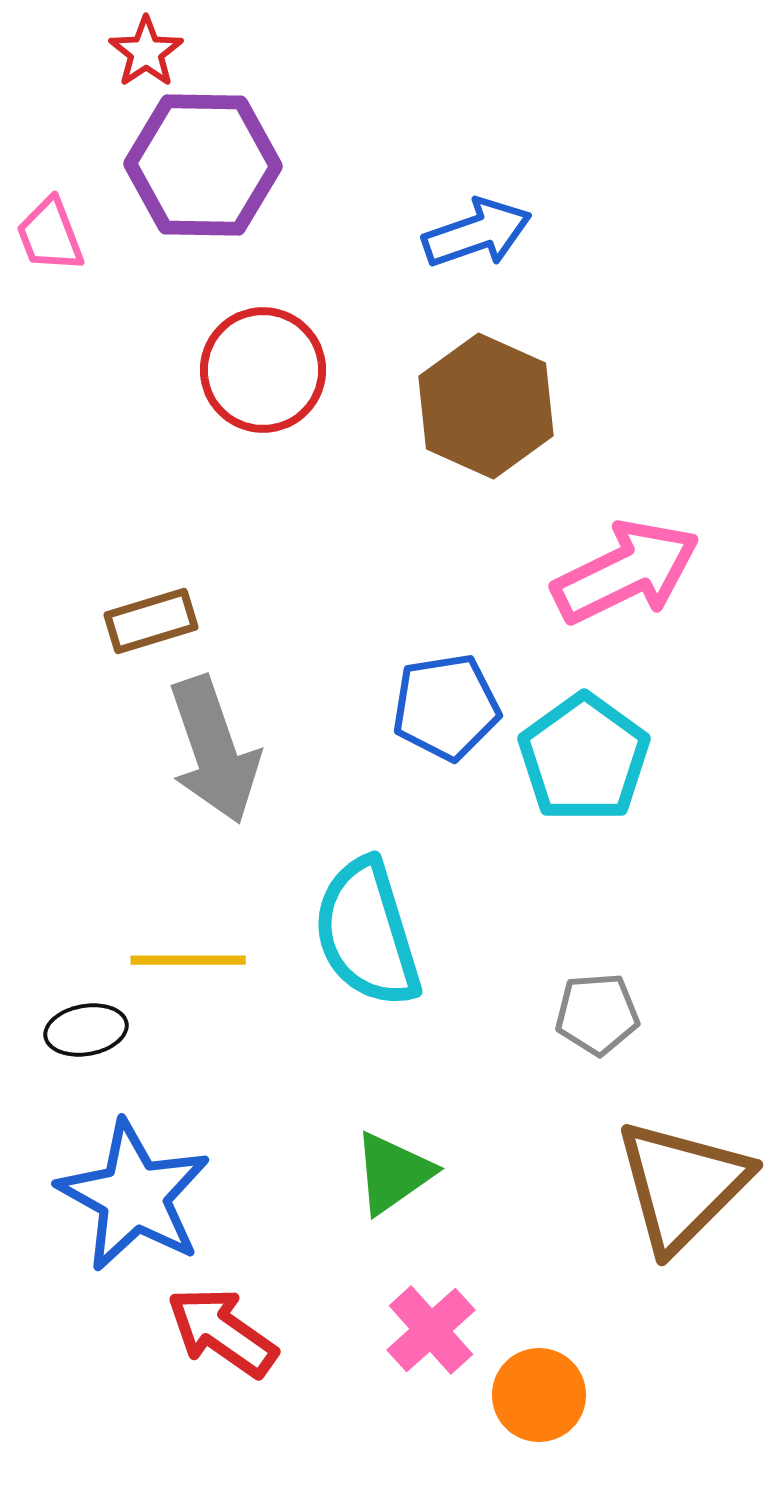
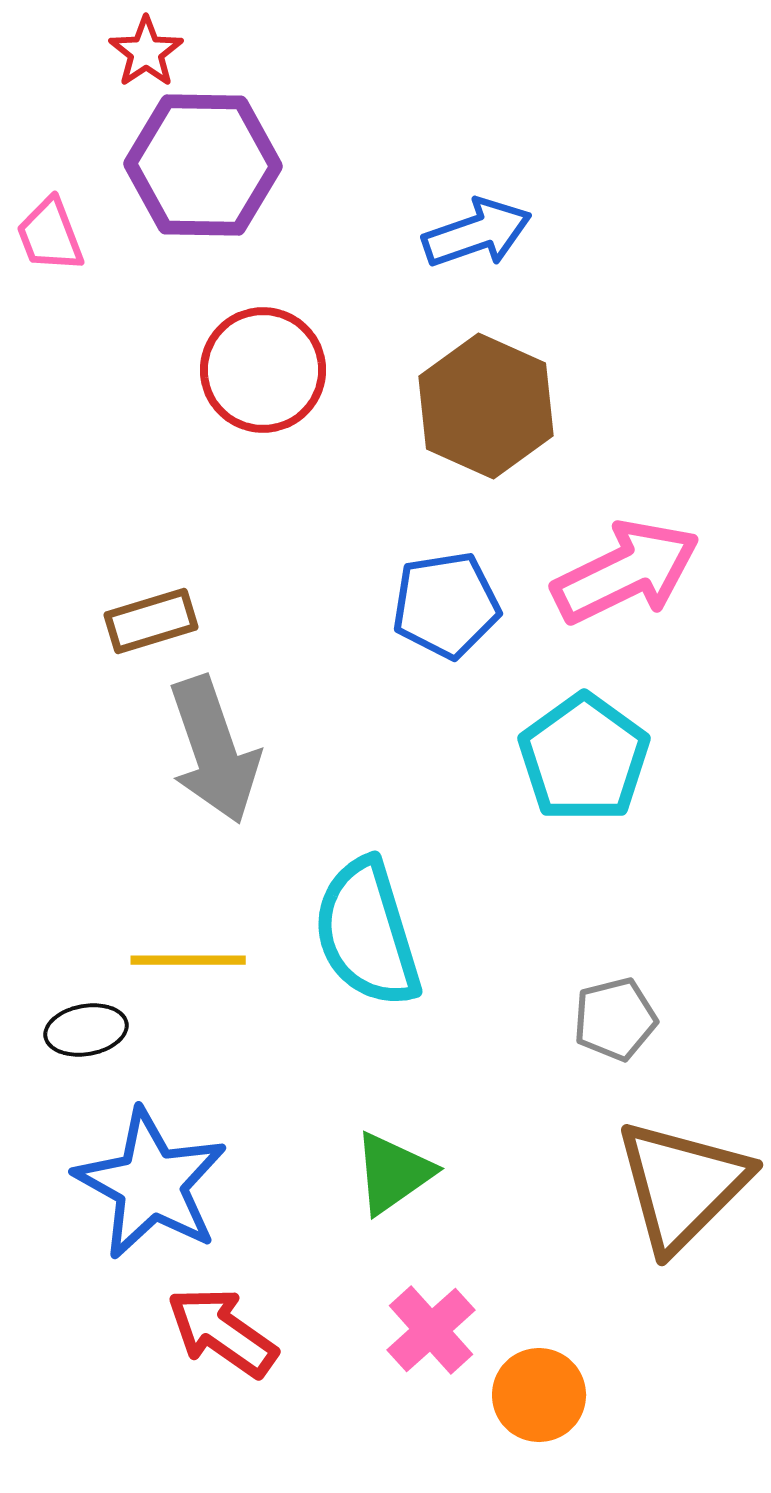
blue pentagon: moved 102 px up
gray pentagon: moved 18 px right, 5 px down; rotated 10 degrees counterclockwise
blue star: moved 17 px right, 12 px up
